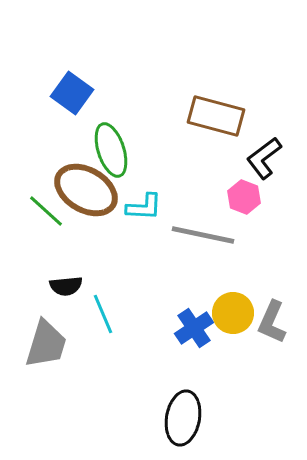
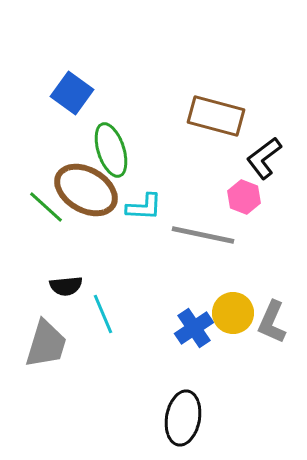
green line: moved 4 px up
